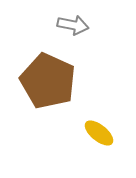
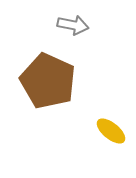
yellow ellipse: moved 12 px right, 2 px up
